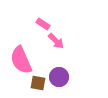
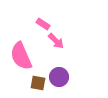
pink semicircle: moved 4 px up
